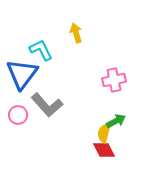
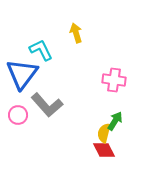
pink cross: rotated 20 degrees clockwise
green arrow: moved 1 px left; rotated 30 degrees counterclockwise
